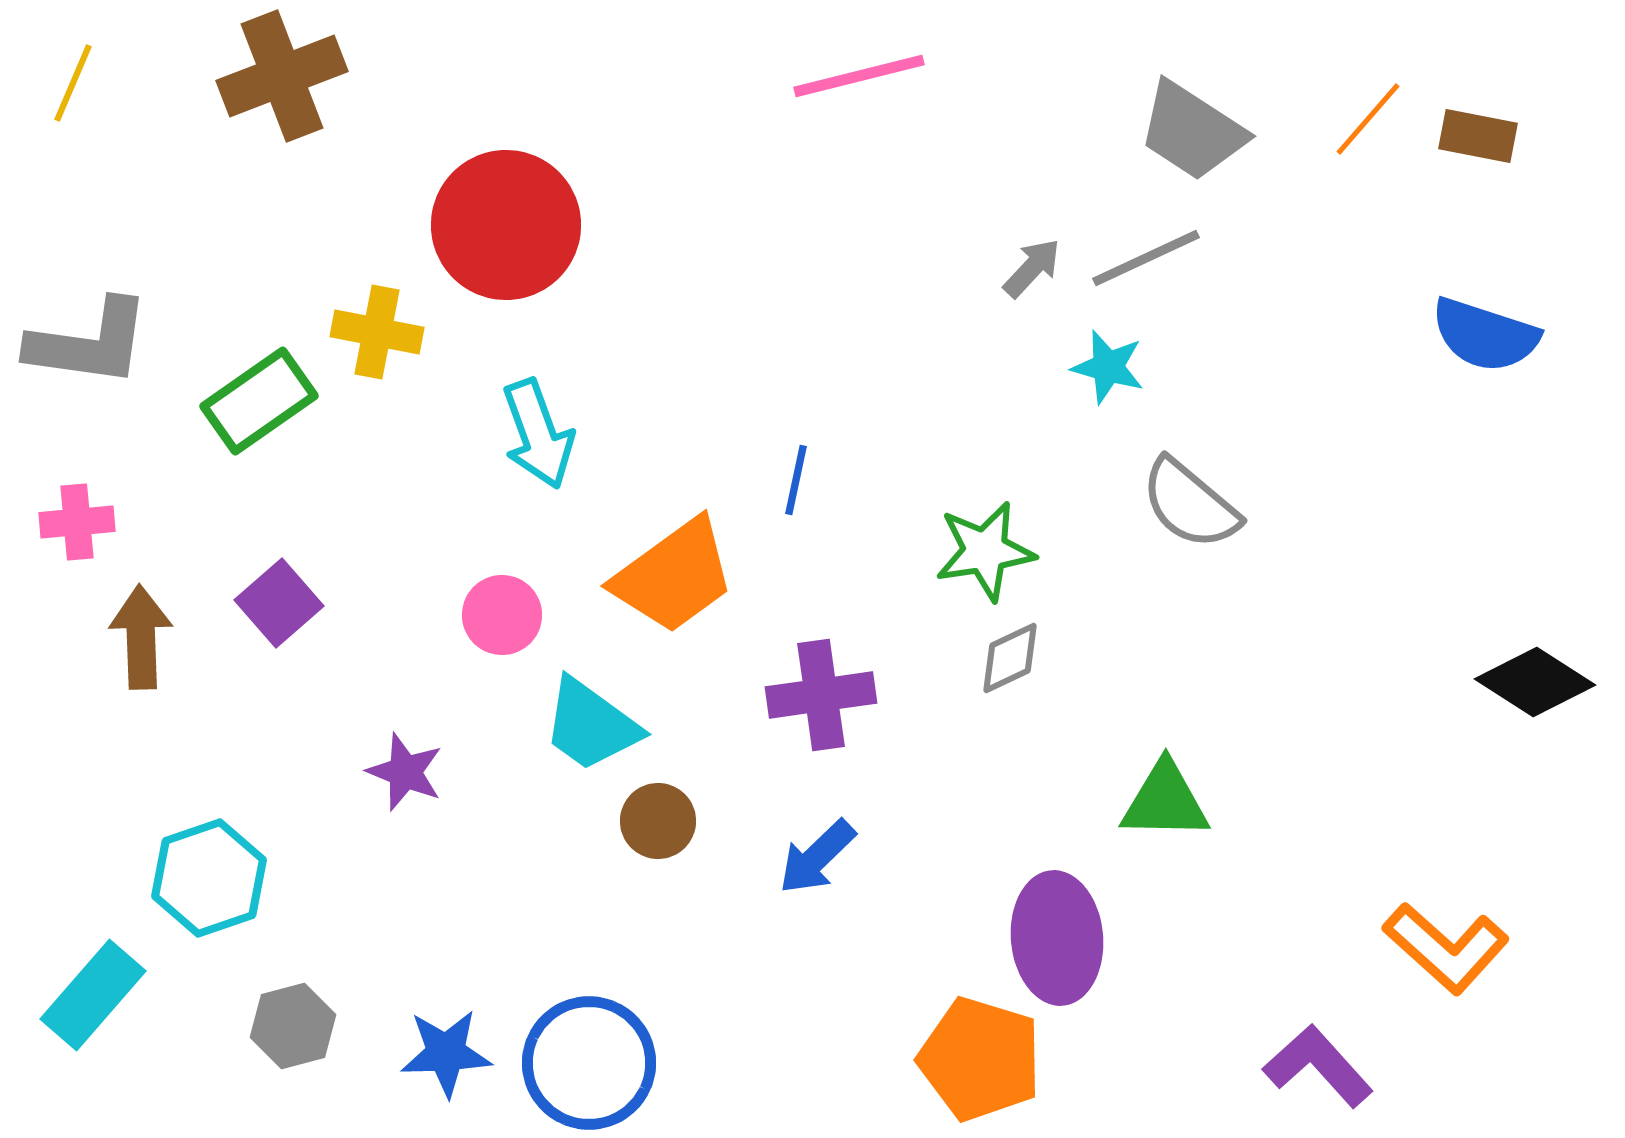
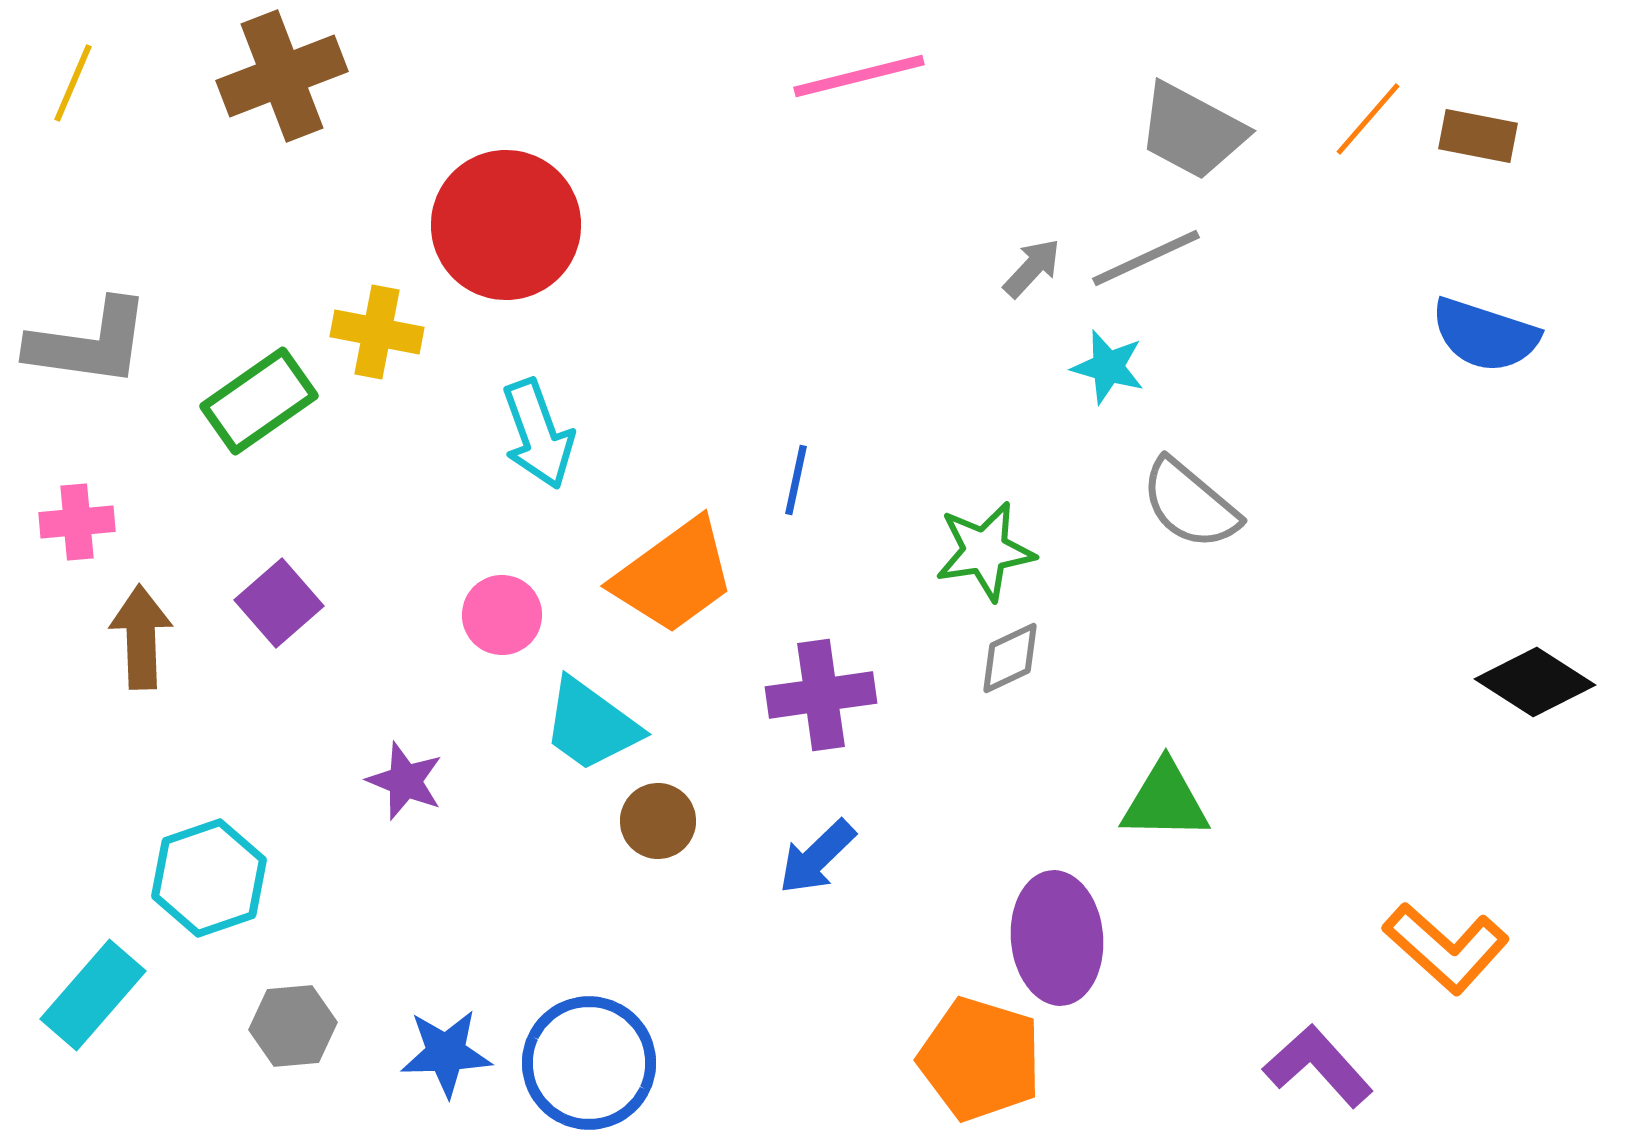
gray trapezoid: rotated 5 degrees counterclockwise
purple star: moved 9 px down
gray hexagon: rotated 10 degrees clockwise
